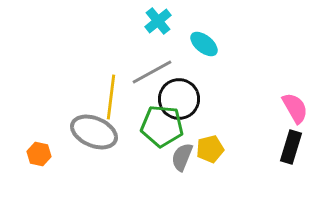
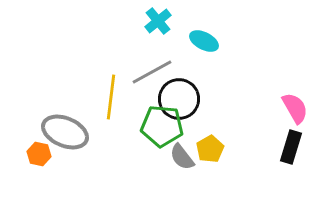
cyan ellipse: moved 3 px up; rotated 12 degrees counterclockwise
gray ellipse: moved 29 px left
yellow pentagon: rotated 16 degrees counterclockwise
gray semicircle: rotated 60 degrees counterclockwise
